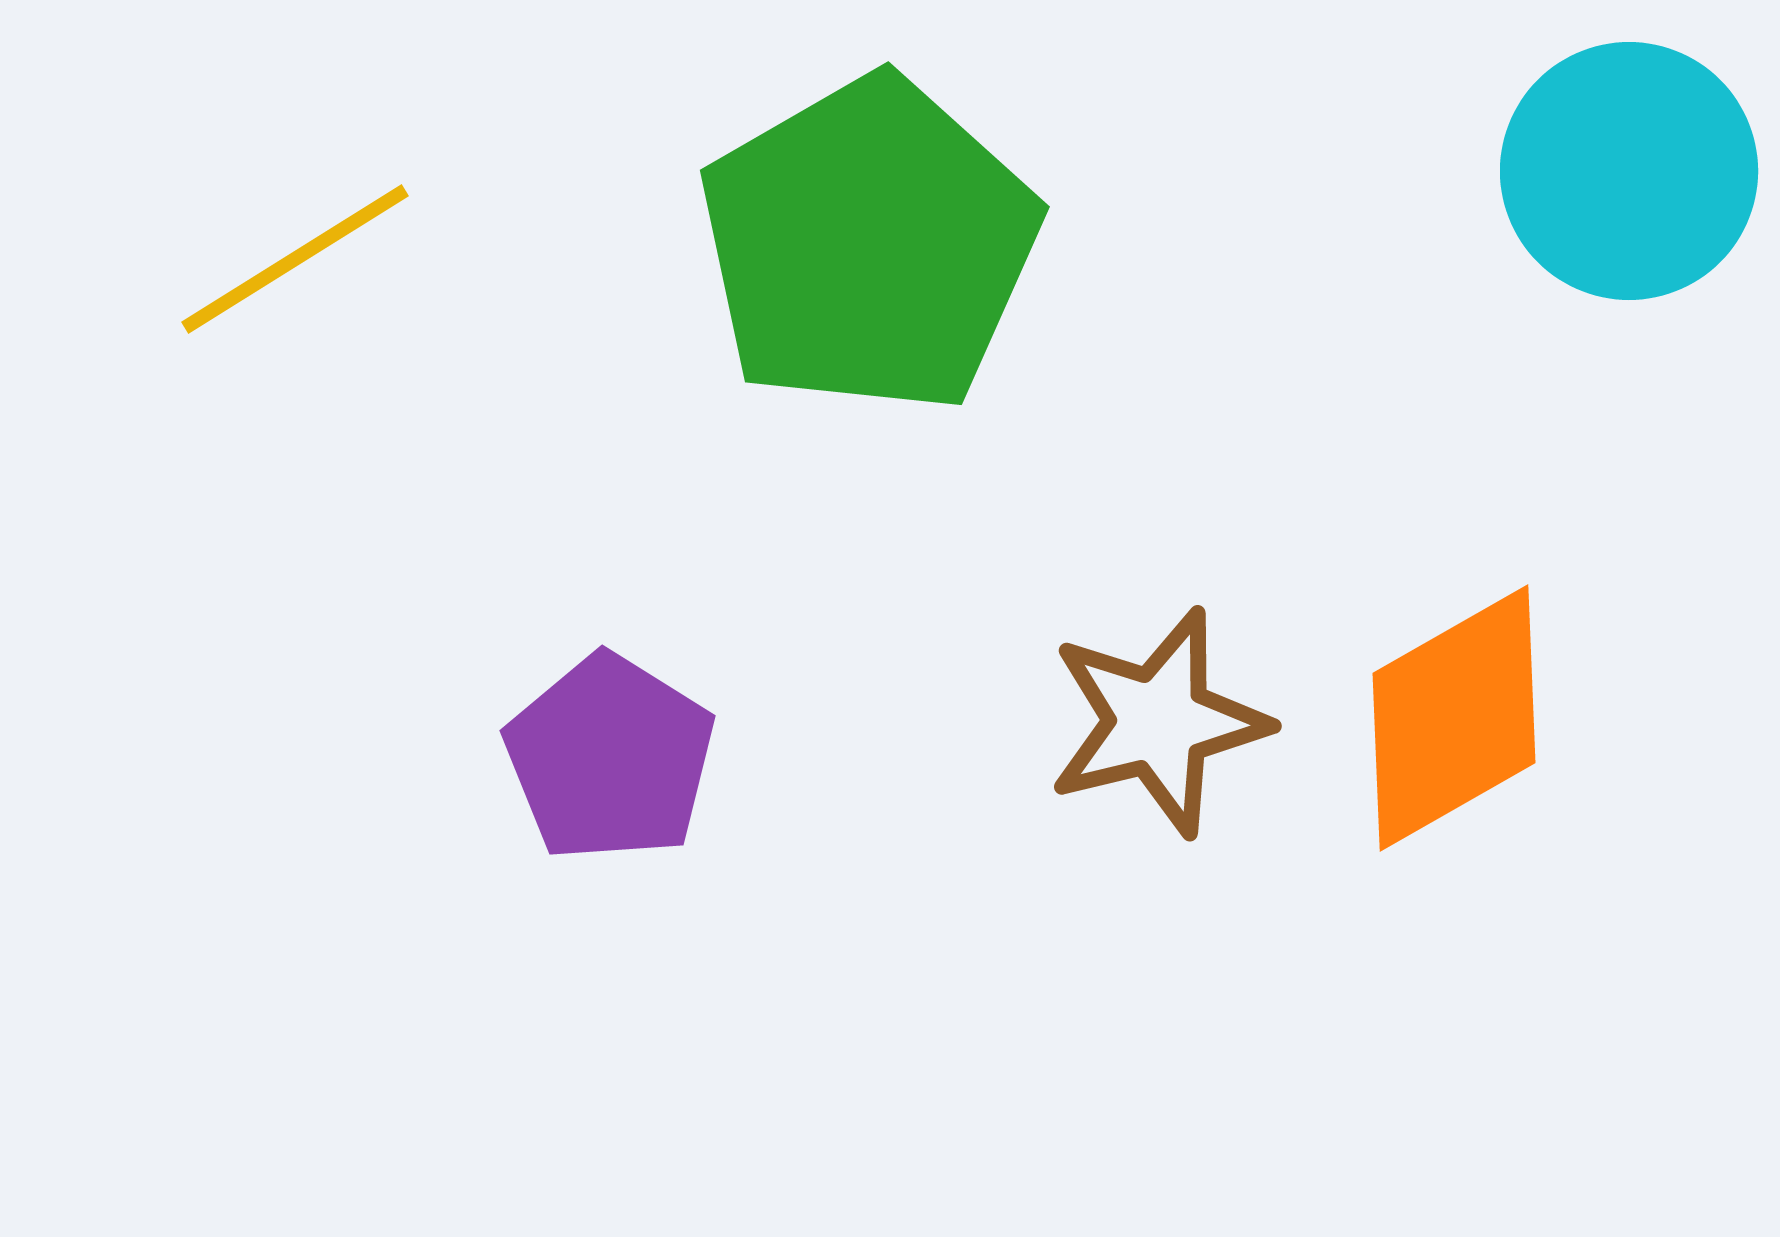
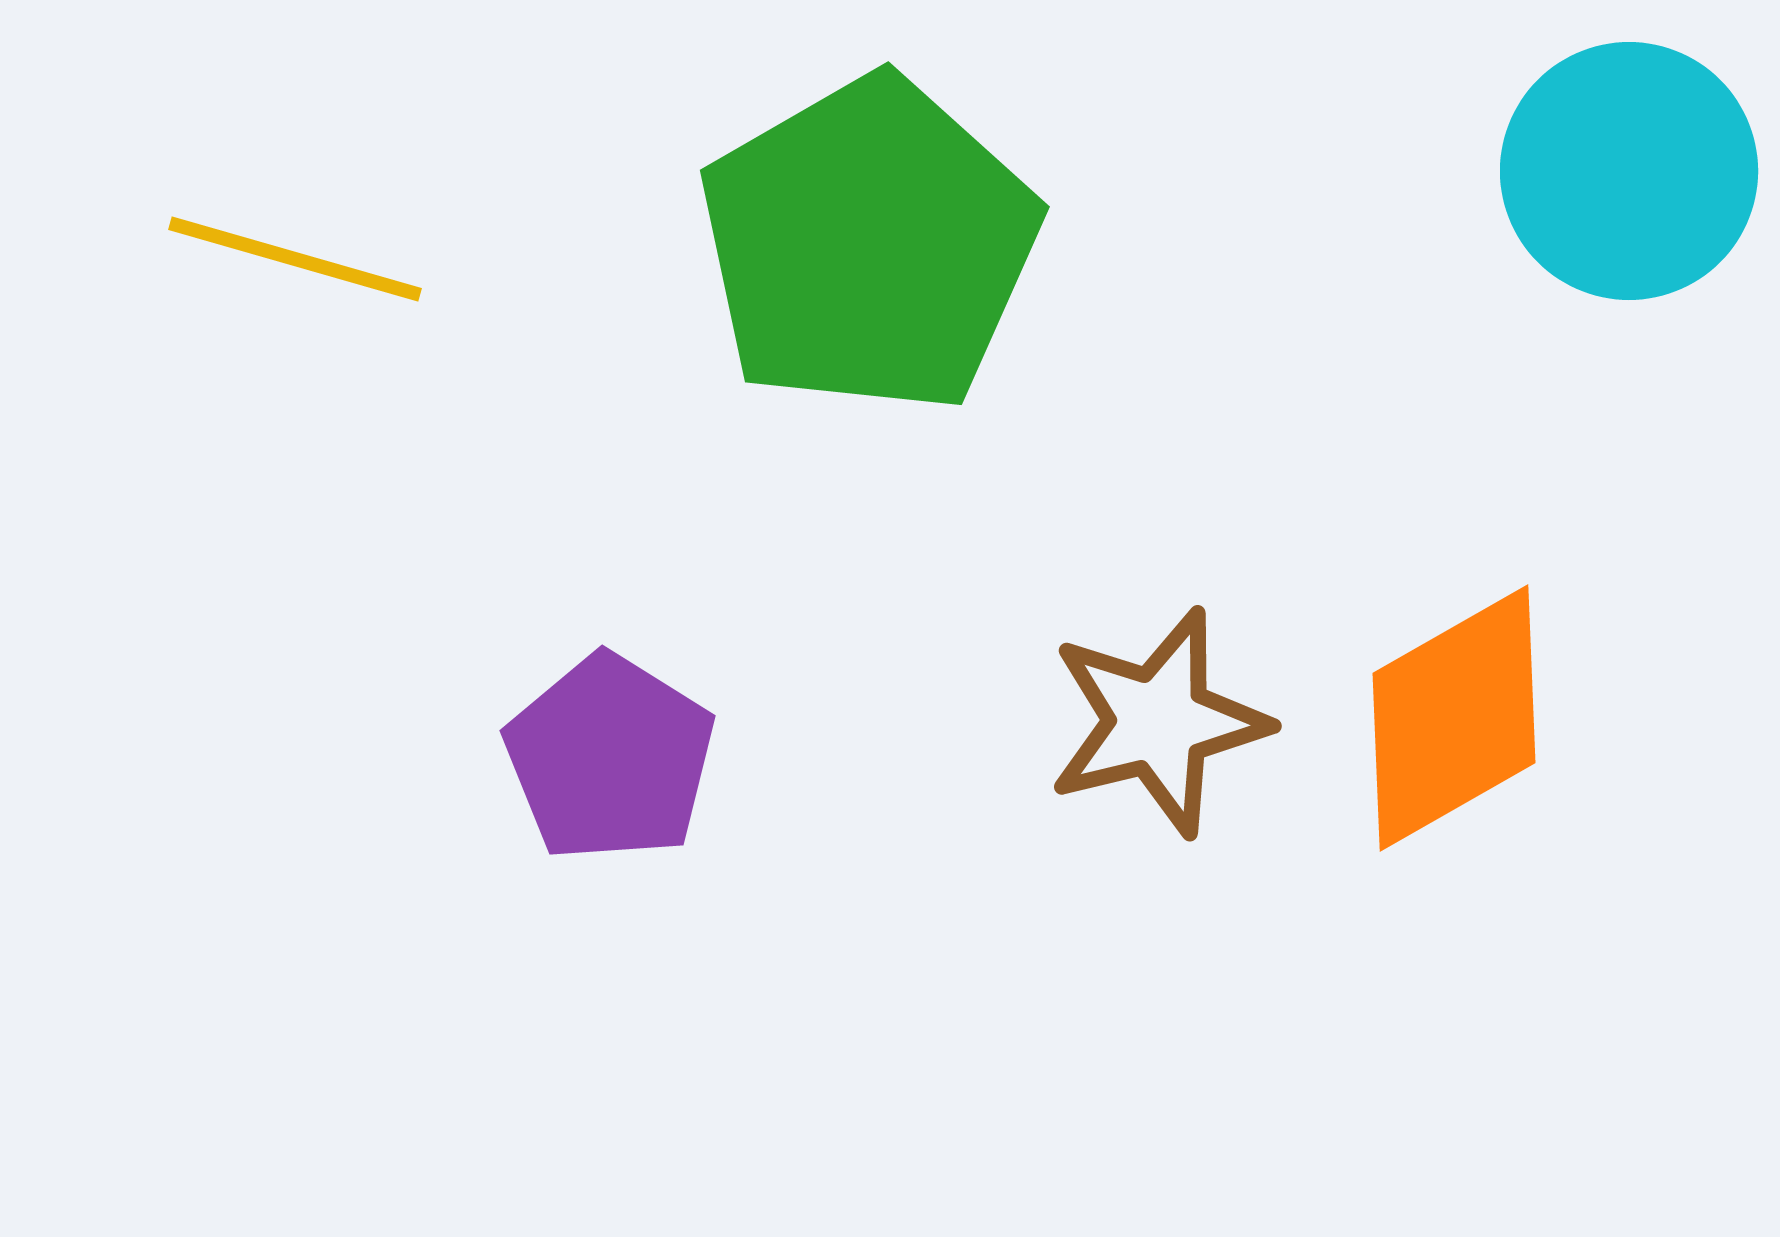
yellow line: rotated 48 degrees clockwise
